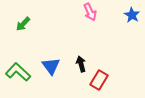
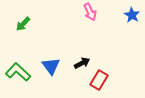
black arrow: moved 1 px right, 1 px up; rotated 77 degrees clockwise
